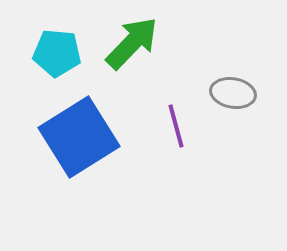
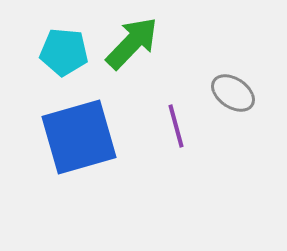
cyan pentagon: moved 7 px right, 1 px up
gray ellipse: rotated 24 degrees clockwise
blue square: rotated 16 degrees clockwise
